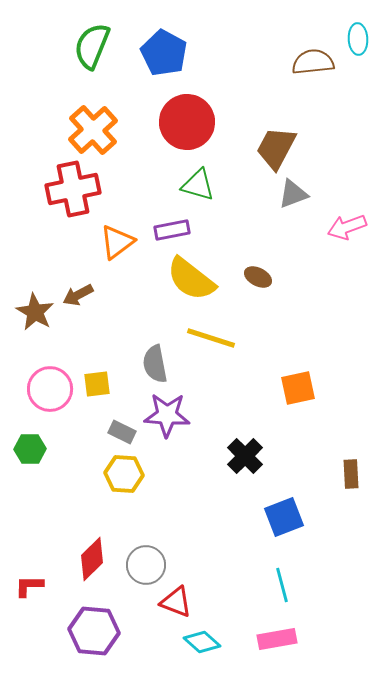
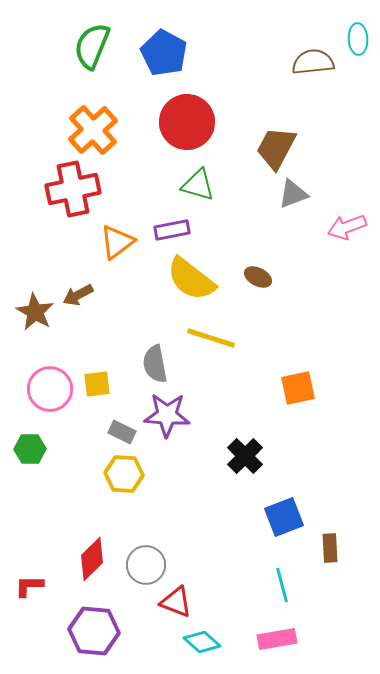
brown rectangle: moved 21 px left, 74 px down
